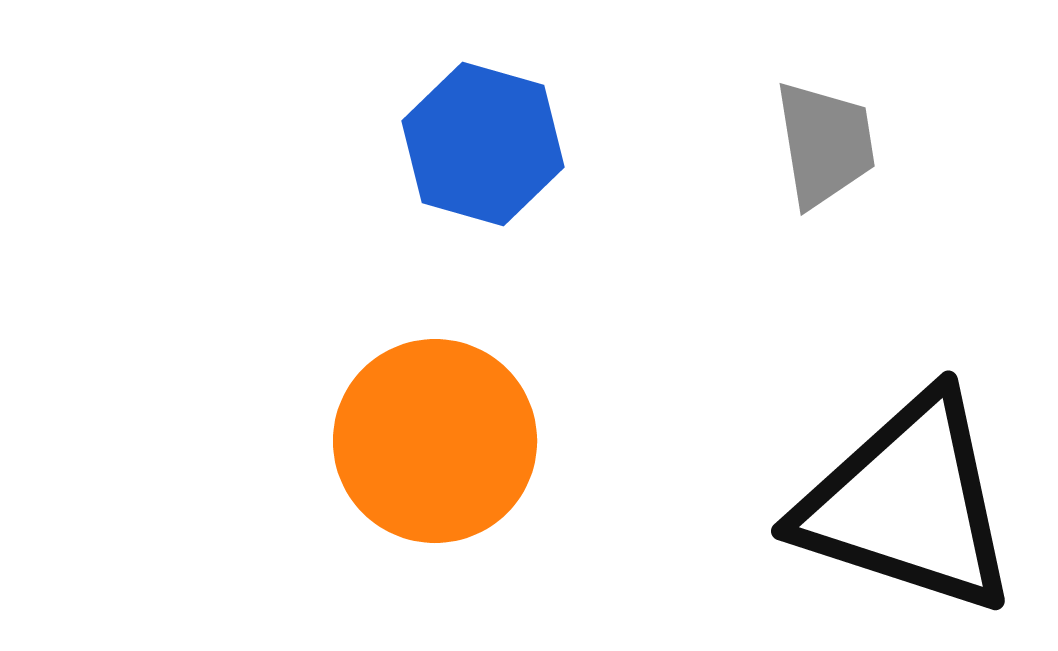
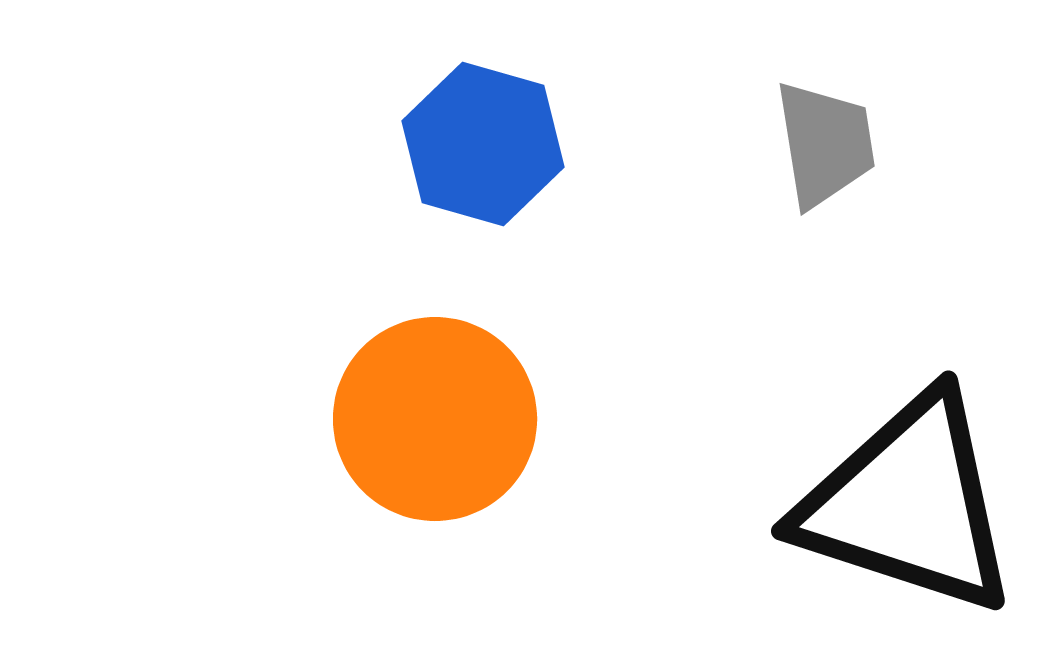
orange circle: moved 22 px up
